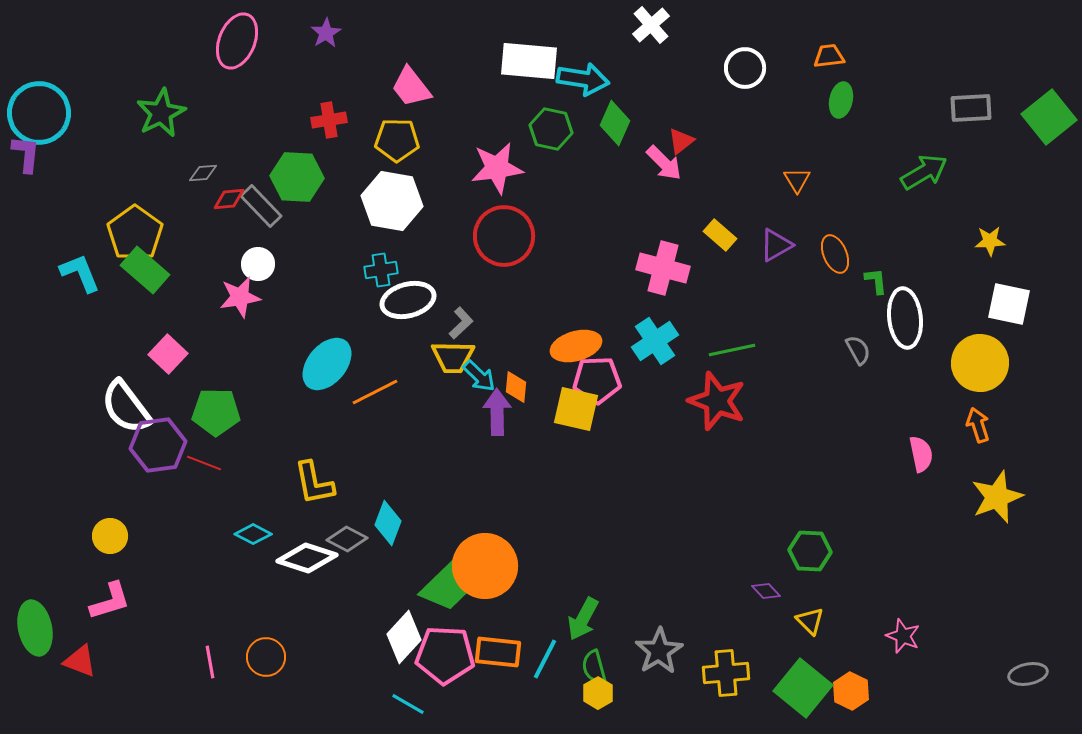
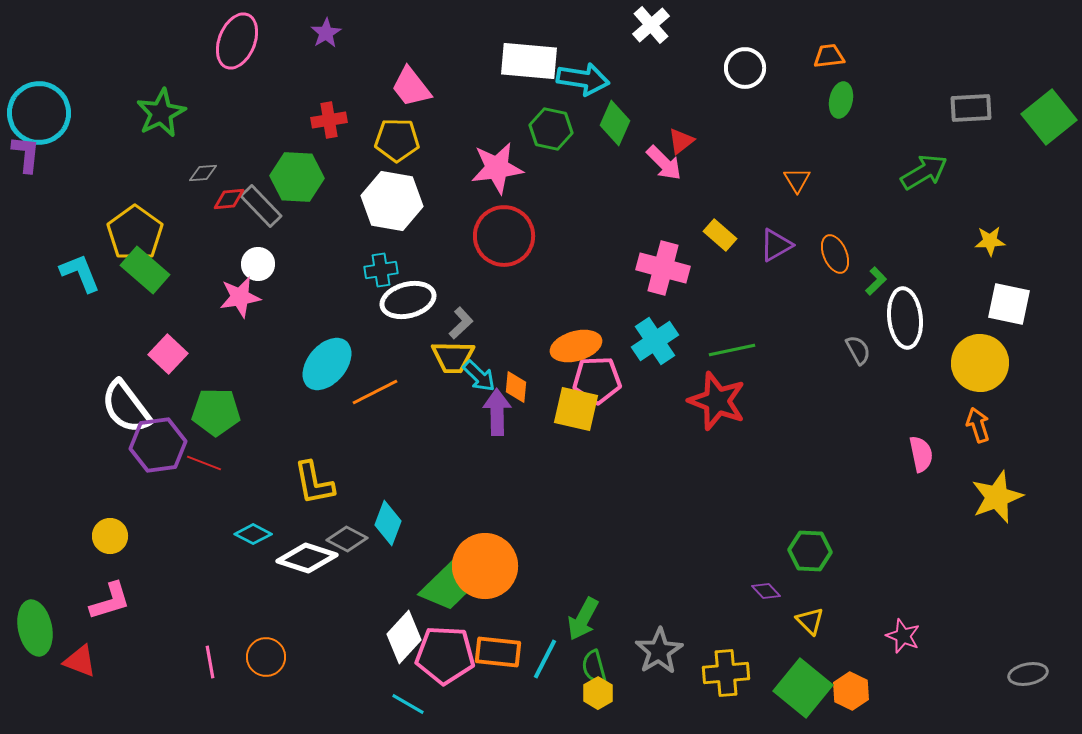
green L-shape at (876, 281): rotated 52 degrees clockwise
